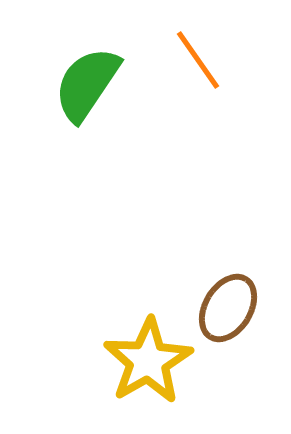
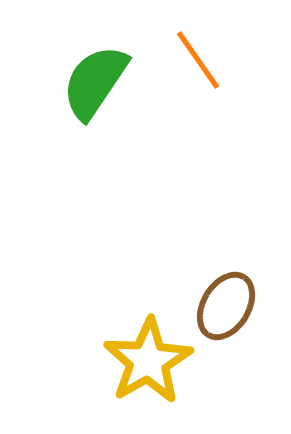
green semicircle: moved 8 px right, 2 px up
brown ellipse: moved 2 px left, 2 px up
